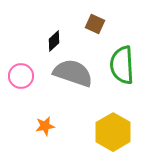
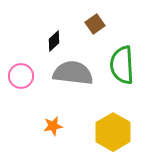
brown square: rotated 30 degrees clockwise
gray semicircle: rotated 12 degrees counterclockwise
orange star: moved 8 px right
